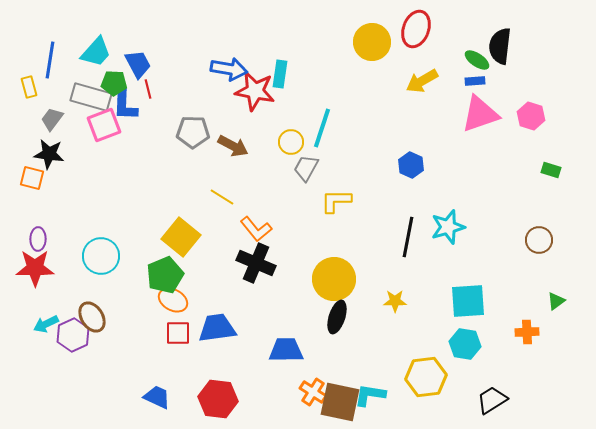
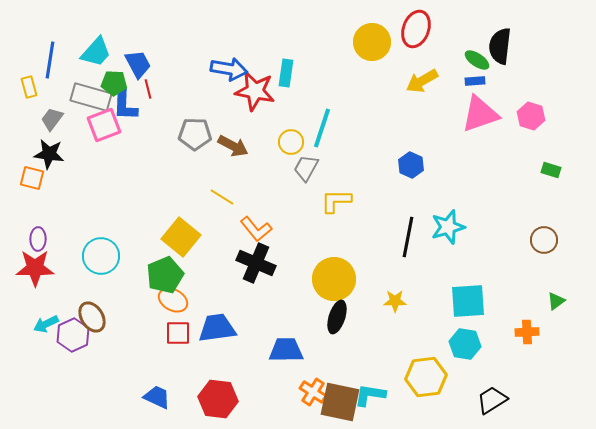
cyan rectangle at (280, 74): moved 6 px right, 1 px up
gray pentagon at (193, 132): moved 2 px right, 2 px down
brown circle at (539, 240): moved 5 px right
